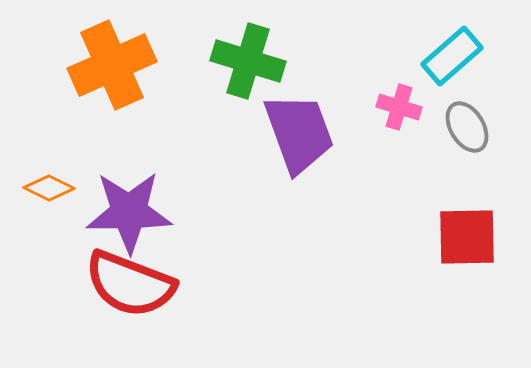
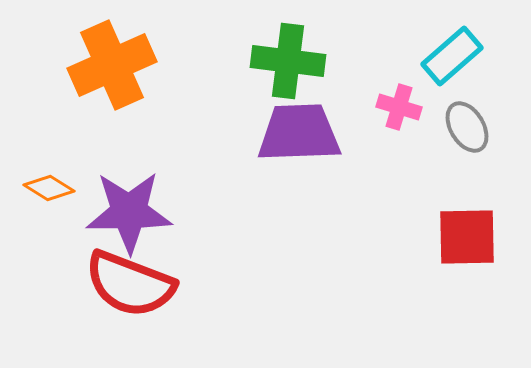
green cross: moved 40 px right; rotated 10 degrees counterclockwise
purple trapezoid: rotated 72 degrees counterclockwise
orange diamond: rotated 6 degrees clockwise
